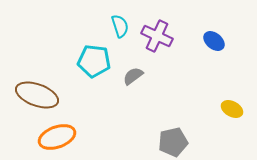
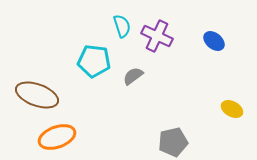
cyan semicircle: moved 2 px right
